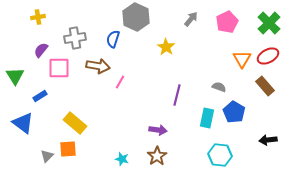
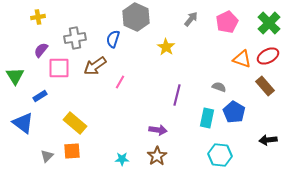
orange triangle: rotated 42 degrees counterclockwise
brown arrow: moved 3 px left; rotated 135 degrees clockwise
orange square: moved 4 px right, 2 px down
cyan star: rotated 16 degrees counterclockwise
